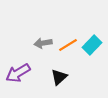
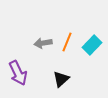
orange line: moved 1 px left, 3 px up; rotated 36 degrees counterclockwise
purple arrow: rotated 85 degrees counterclockwise
black triangle: moved 2 px right, 2 px down
